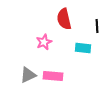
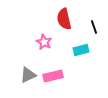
black line: moved 3 px left, 1 px down; rotated 16 degrees counterclockwise
pink star: rotated 21 degrees counterclockwise
cyan rectangle: moved 2 px left, 2 px down; rotated 21 degrees counterclockwise
pink rectangle: rotated 18 degrees counterclockwise
